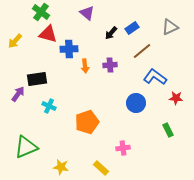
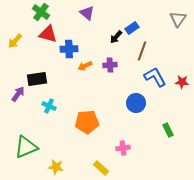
gray triangle: moved 8 px right, 8 px up; rotated 30 degrees counterclockwise
black arrow: moved 5 px right, 4 px down
brown line: rotated 30 degrees counterclockwise
orange arrow: rotated 72 degrees clockwise
blue L-shape: rotated 25 degrees clockwise
red star: moved 6 px right, 16 px up
orange pentagon: rotated 15 degrees clockwise
yellow star: moved 5 px left
